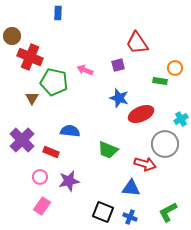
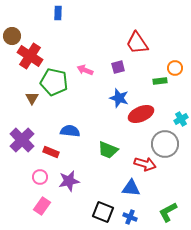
red cross: moved 1 px up; rotated 10 degrees clockwise
purple square: moved 2 px down
green rectangle: rotated 16 degrees counterclockwise
